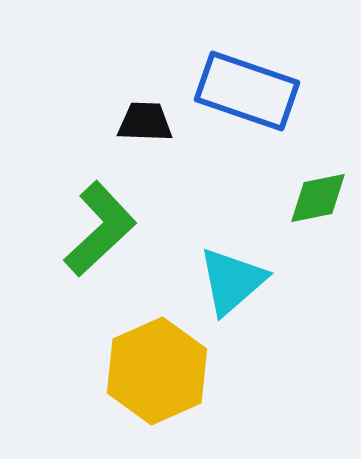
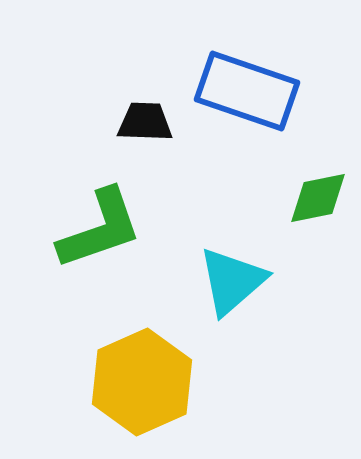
green L-shape: rotated 24 degrees clockwise
yellow hexagon: moved 15 px left, 11 px down
